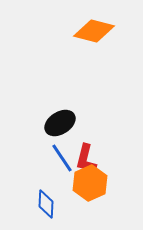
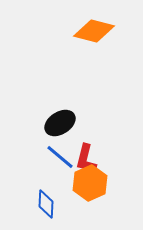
blue line: moved 2 px left, 1 px up; rotated 16 degrees counterclockwise
